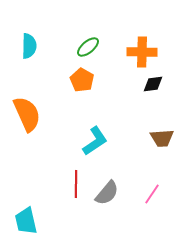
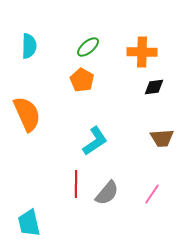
black diamond: moved 1 px right, 3 px down
cyan trapezoid: moved 3 px right, 2 px down
